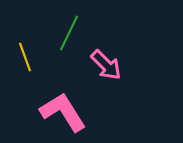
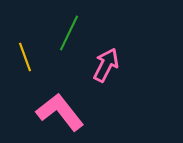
pink arrow: rotated 108 degrees counterclockwise
pink L-shape: moved 3 px left; rotated 6 degrees counterclockwise
